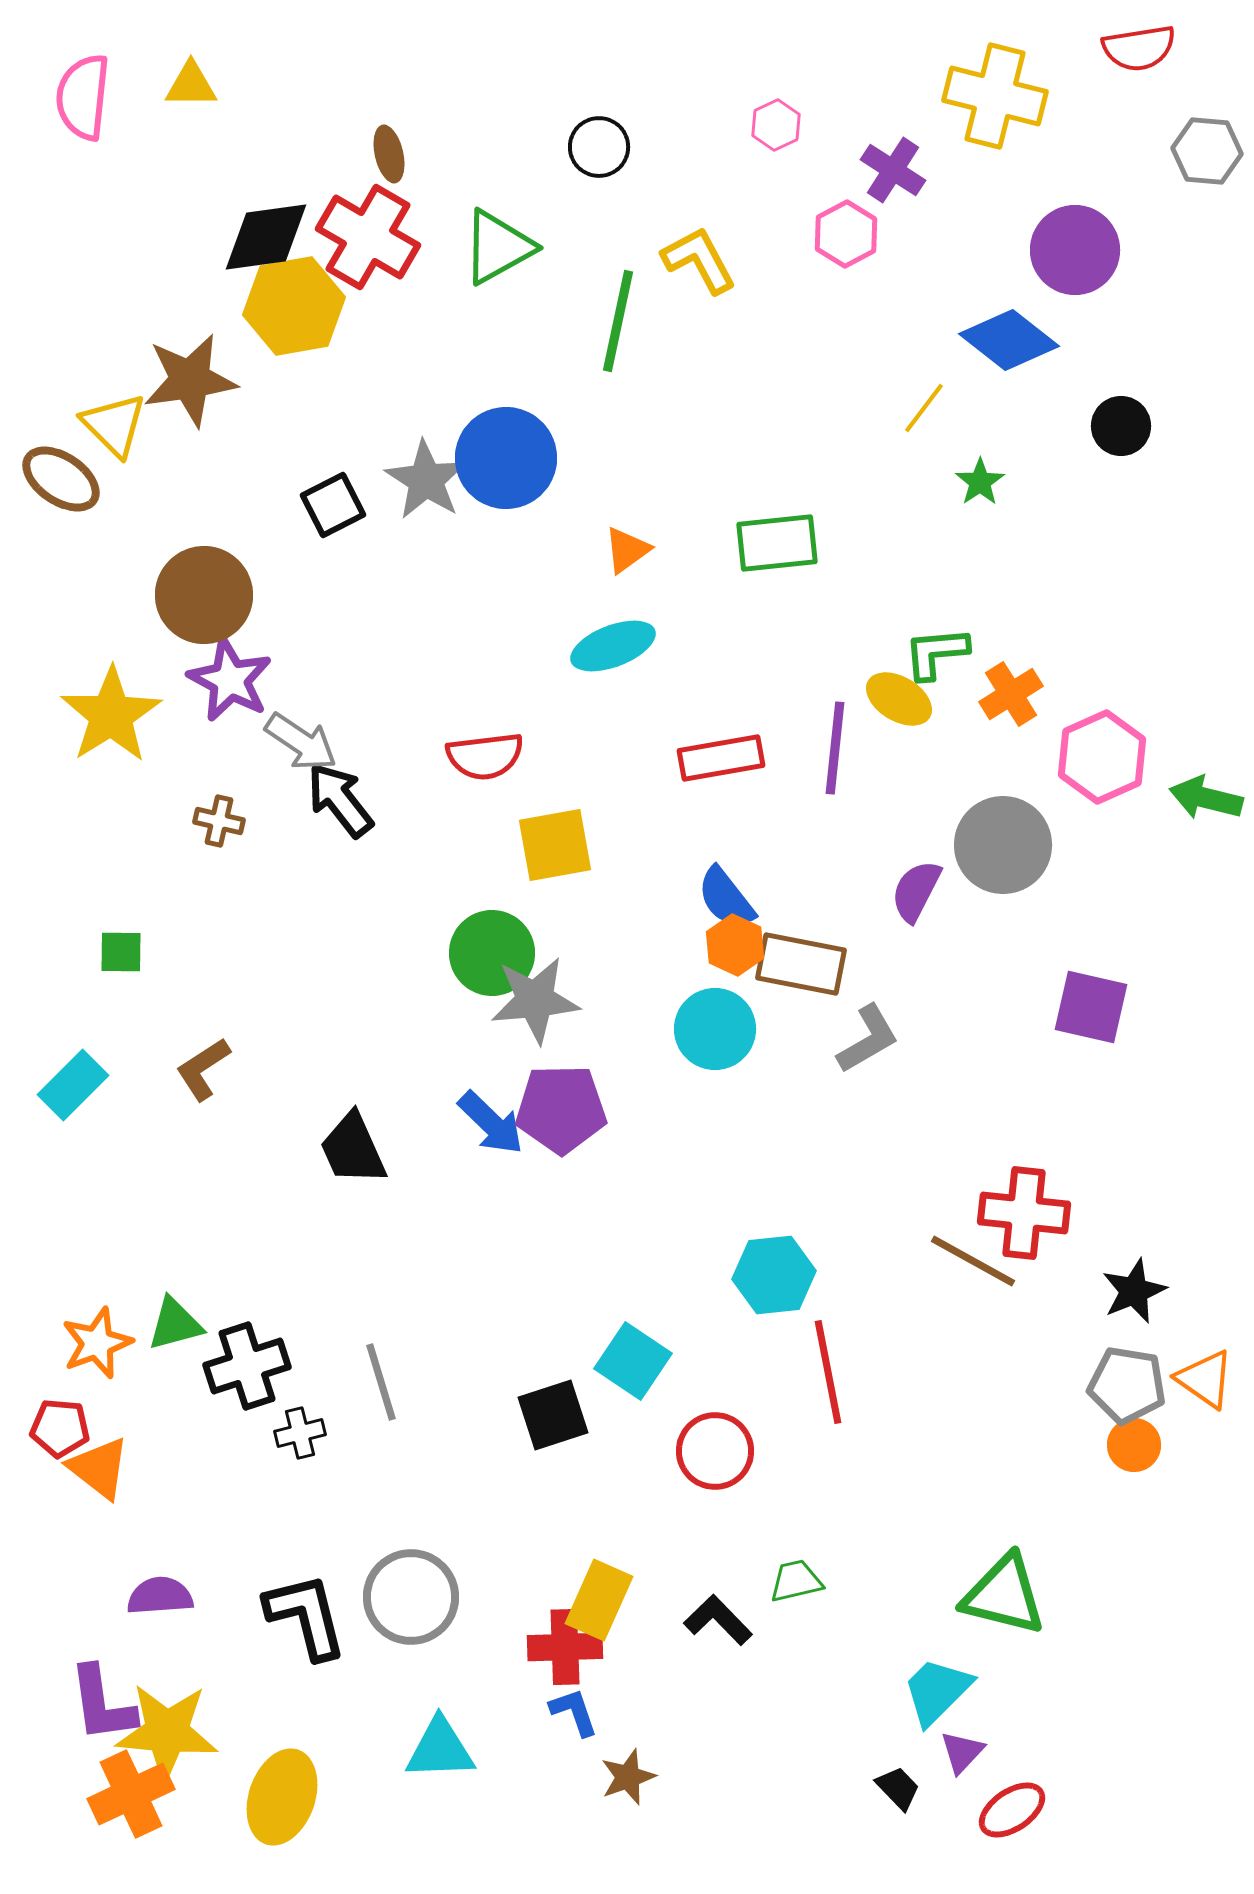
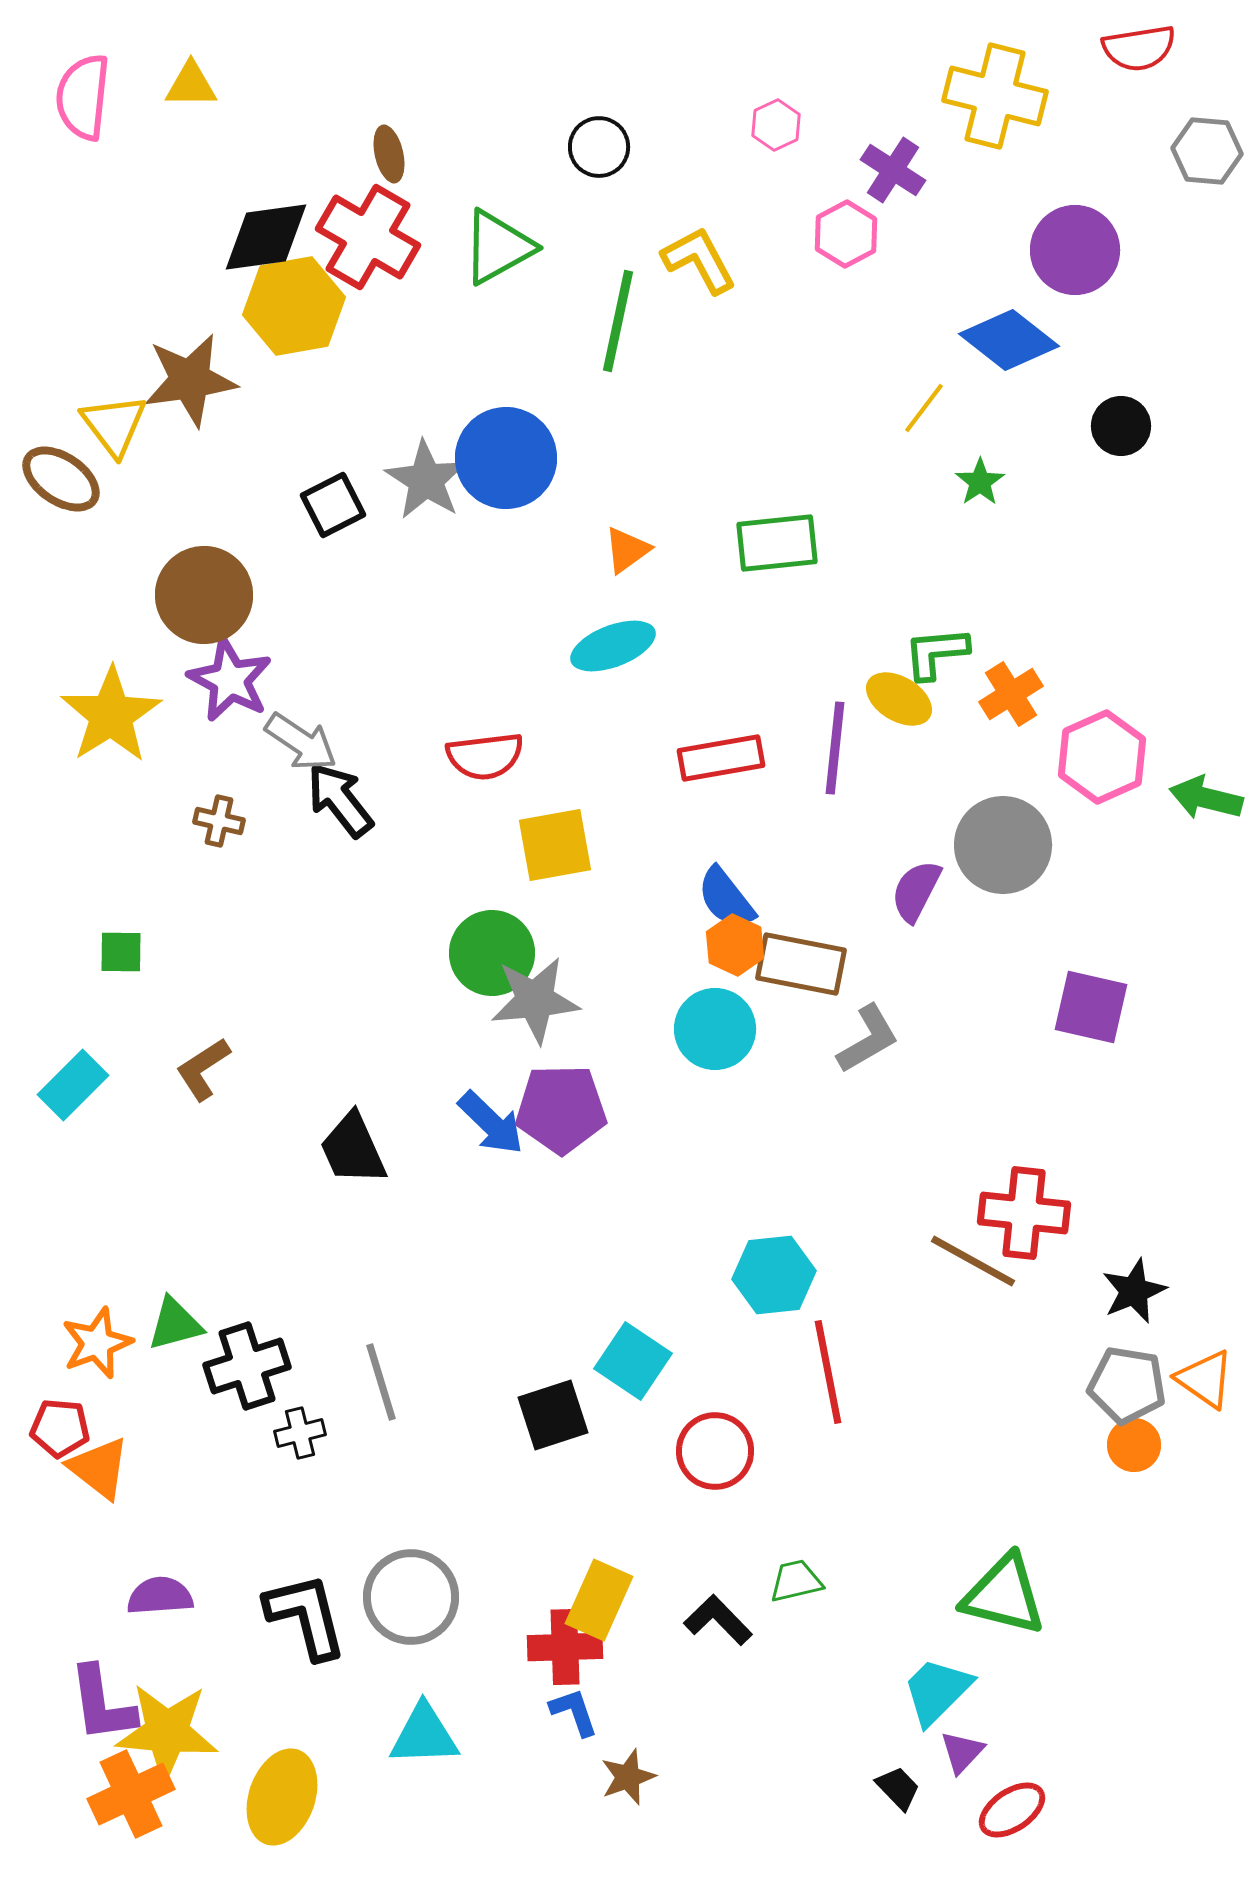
yellow triangle at (114, 425): rotated 8 degrees clockwise
cyan triangle at (440, 1749): moved 16 px left, 14 px up
